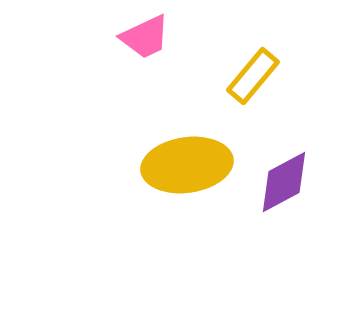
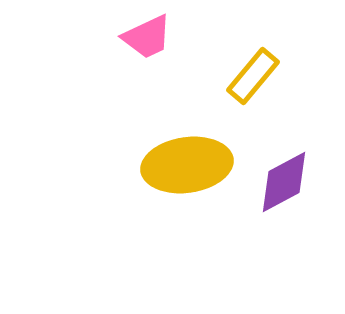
pink trapezoid: moved 2 px right
